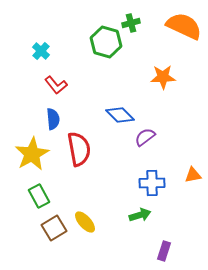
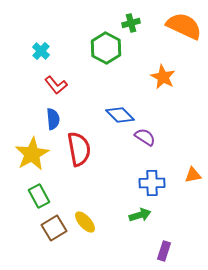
green hexagon: moved 6 px down; rotated 12 degrees clockwise
orange star: rotated 30 degrees clockwise
purple semicircle: rotated 70 degrees clockwise
